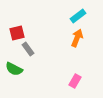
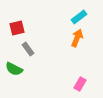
cyan rectangle: moved 1 px right, 1 px down
red square: moved 5 px up
pink rectangle: moved 5 px right, 3 px down
